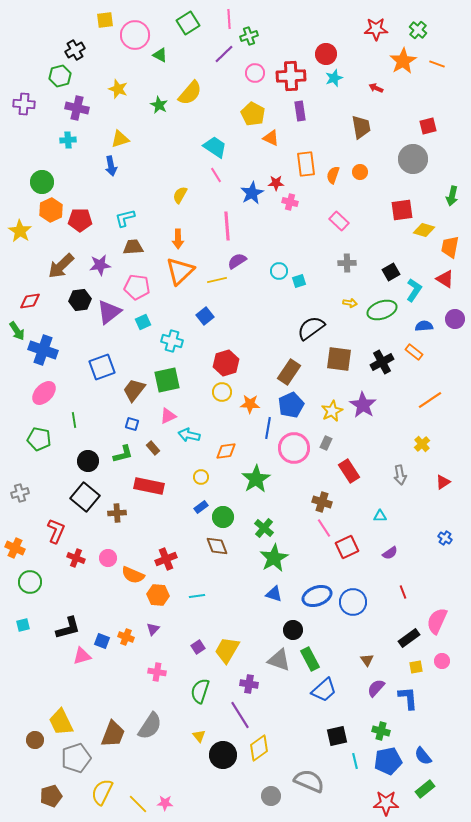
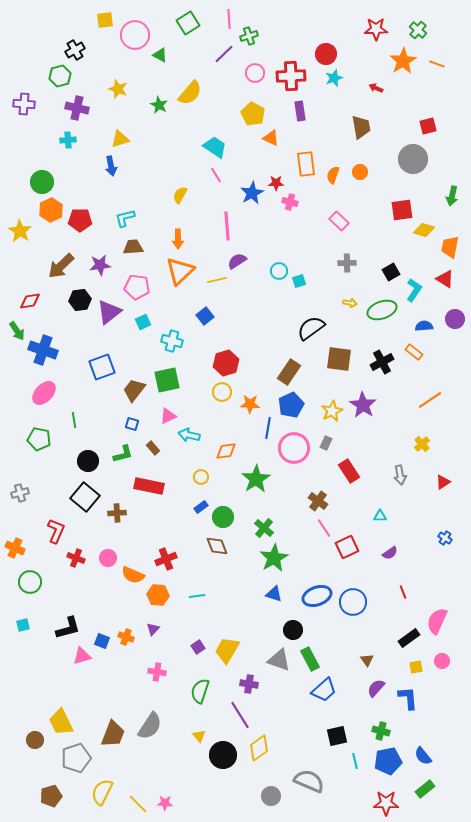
brown cross at (322, 502): moved 4 px left, 1 px up; rotated 18 degrees clockwise
